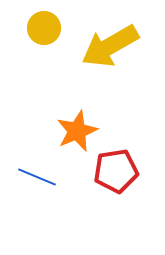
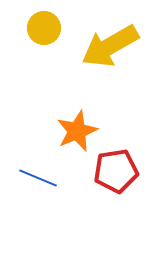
blue line: moved 1 px right, 1 px down
